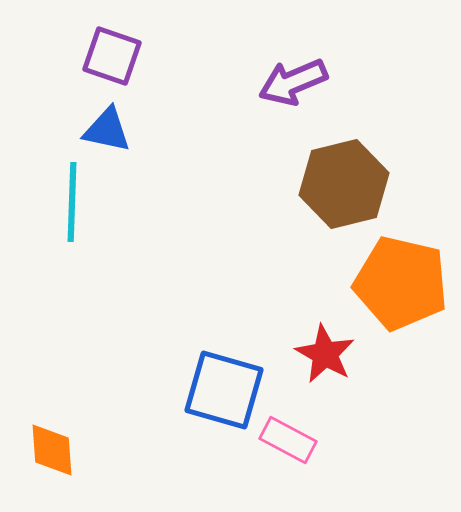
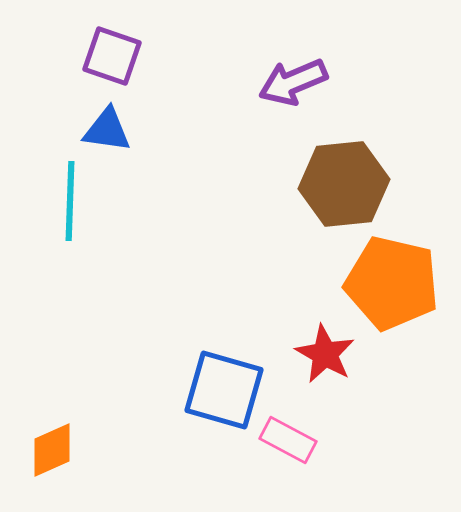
blue triangle: rotated 4 degrees counterclockwise
brown hexagon: rotated 8 degrees clockwise
cyan line: moved 2 px left, 1 px up
orange pentagon: moved 9 px left
orange diamond: rotated 70 degrees clockwise
